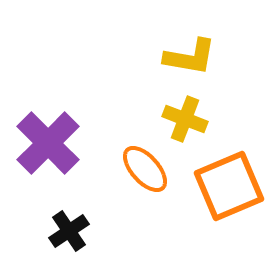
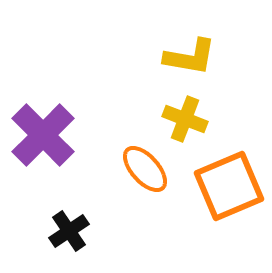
purple cross: moved 5 px left, 8 px up
